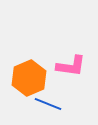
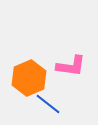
blue line: rotated 16 degrees clockwise
